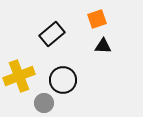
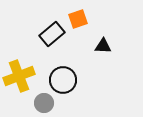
orange square: moved 19 px left
